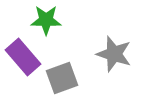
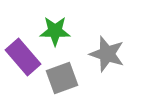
green star: moved 9 px right, 11 px down
gray star: moved 7 px left
